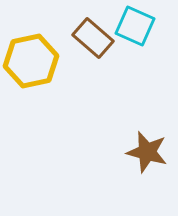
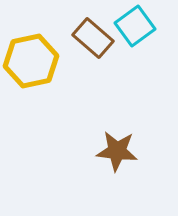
cyan square: rotated 30 degrees clockwise
brown star: moved 30 px left, 1 px up; rotated 9 degrees counterclockwise
